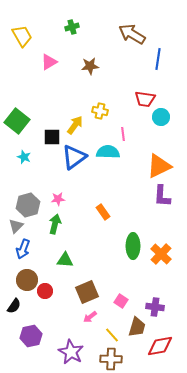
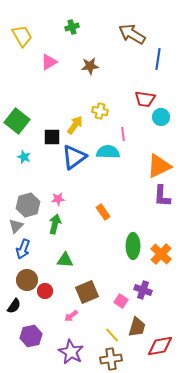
purple cross: moved 12 px left, 17 px up; rotated 12 degrees clockwise
pink arrow: moved 19 px left, 1 px up
brown cross: rotated 10 degrees counterclockwise
